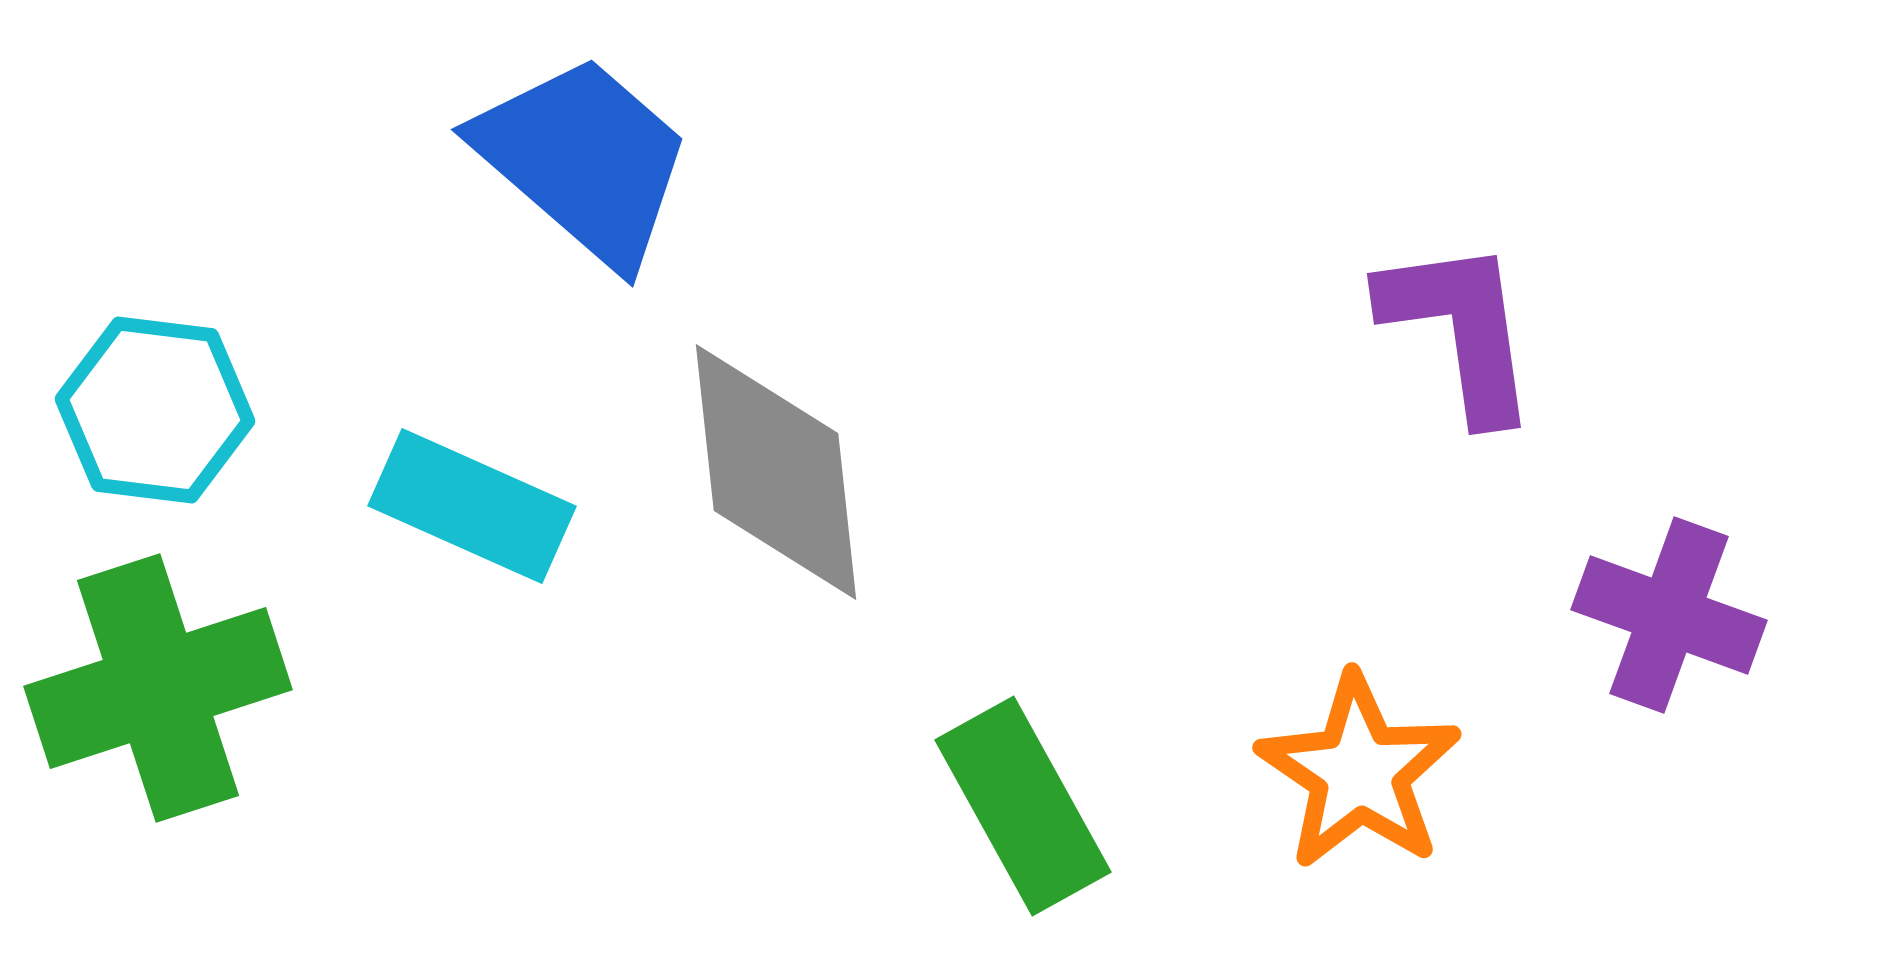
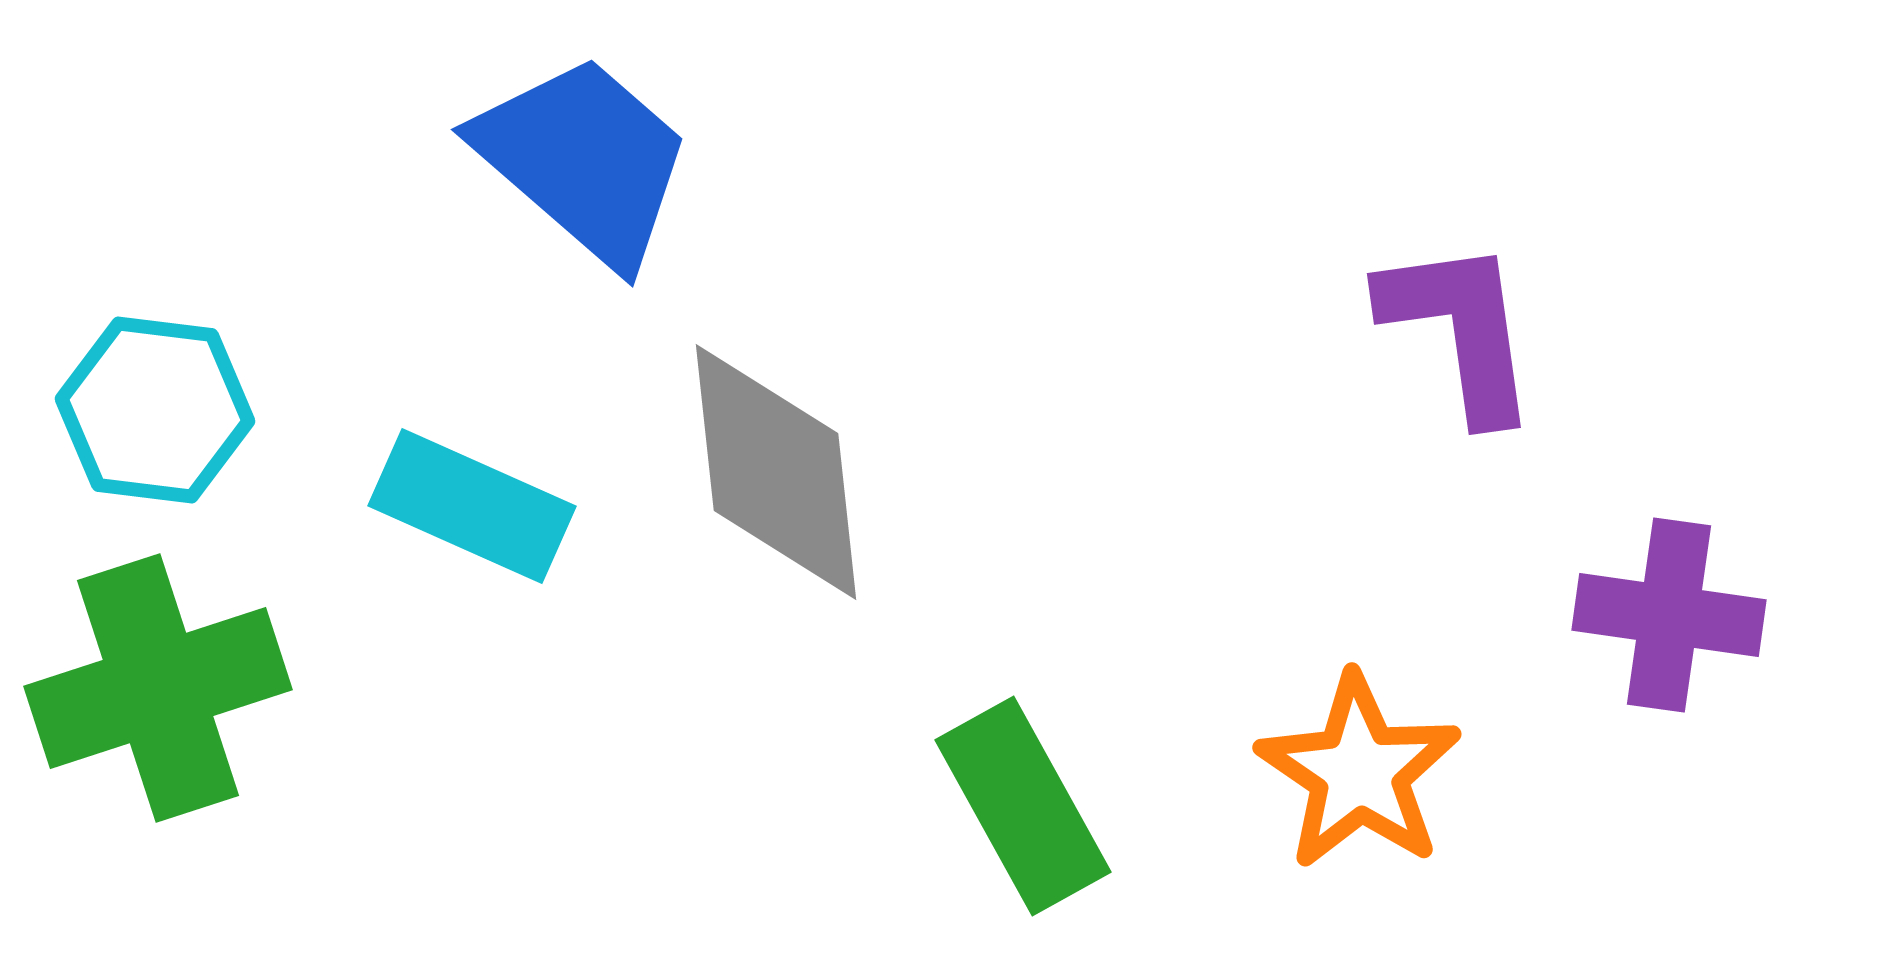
purple cross: rotated 12 degrees counterclockwise
